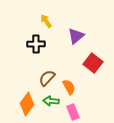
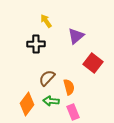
orange semicircle: rotated 14 degrees clockwise
